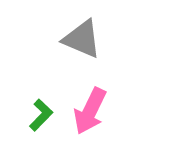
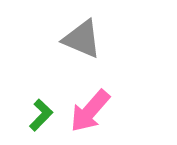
pink arrow: rotated 15 degrees clockwise
